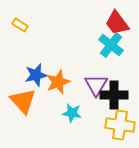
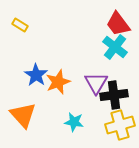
red trapezoid: moved 1 px right, 1 px down
cyan cross: moved 4 px right, 2 px down
blue star: rotated 25 degrees counterclockwise
purple triangle: moved 2 px up
black cross: rotated 8 degrees counterclockwise
orange triangle: moved 14 px down
cyan star: moved 2 px right, 9 px down
yellow cross: rotated 24 degrees counterclockwise
